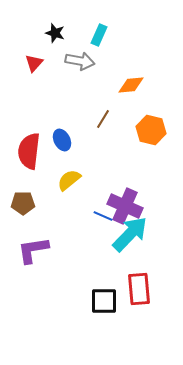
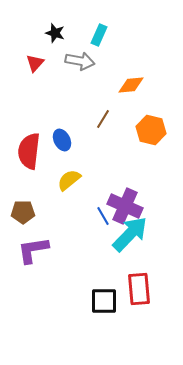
red triangle: moved 1 px right
brown pentagon: moved 9 px down
blue line: rotated 36 degrees clockwise
